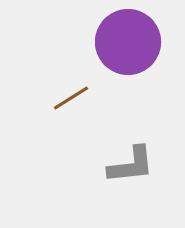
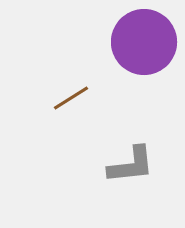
purple circle: moved 16 px right
